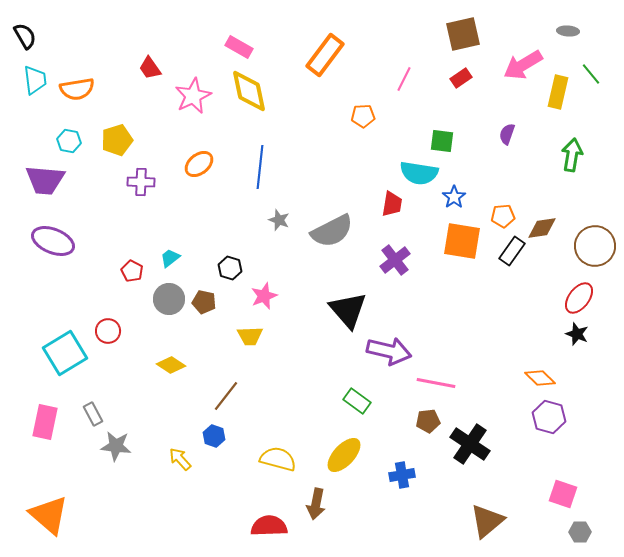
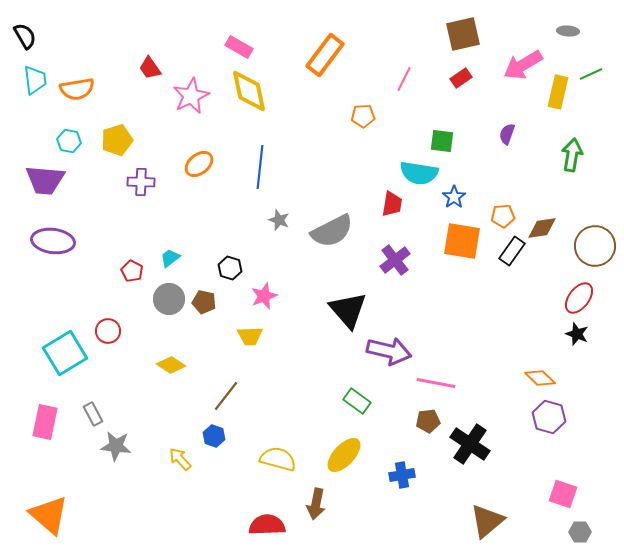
green line at (591, 74): rotated 75 degrees counterclockwise
pink star at (193, 96): moved 2 px left
purple ellipse at (53, 241): rotated 15 degrees counterclockwise
red semicircle at (269, 526): moved 2 px left, 1 px up
